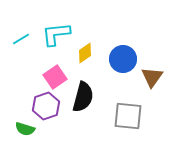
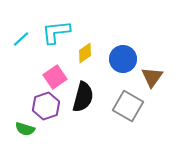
cyan L-shape: moved 2 px up
cyan line: rotated 12 degrees counterclockwise
gray square: moved 10 px up; rotated 24 degrees clockwise
